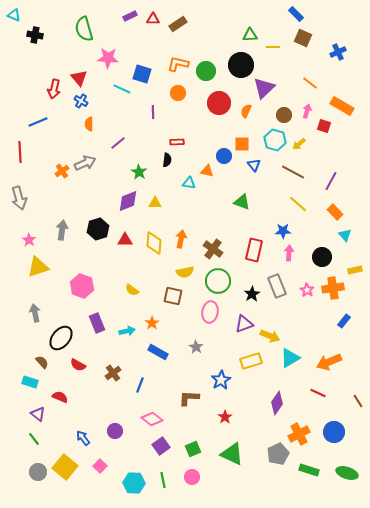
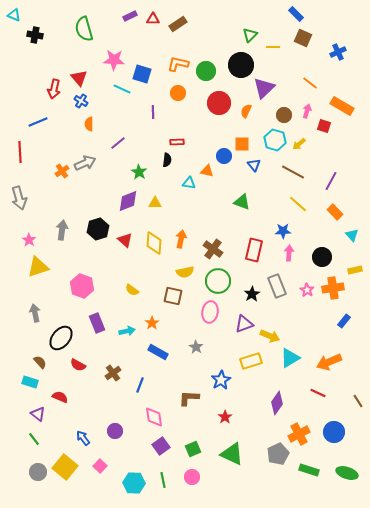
green triangle at (250, 35): rotated 42 degrees counterclockwise
pink star at (108, 58): moved 6 px right, 2 px down
cyan triangle at (345, 235): moved 7 px right
red triangle at (125, 240): rotated 42 degrees clockwise
brown semicircle at (42, 362): moved 2 px left
pink diamond at (152, 419): moved 2 px right, 2 px up; rotated 45 degrees clockwise
